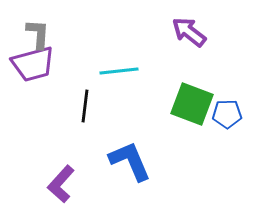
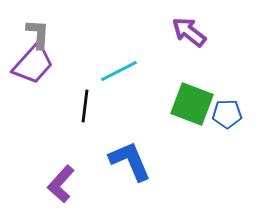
purple trapezoid: rotated 33 degrees counterclockwise
cyan line: rotated 21 degrees counterclockwise
